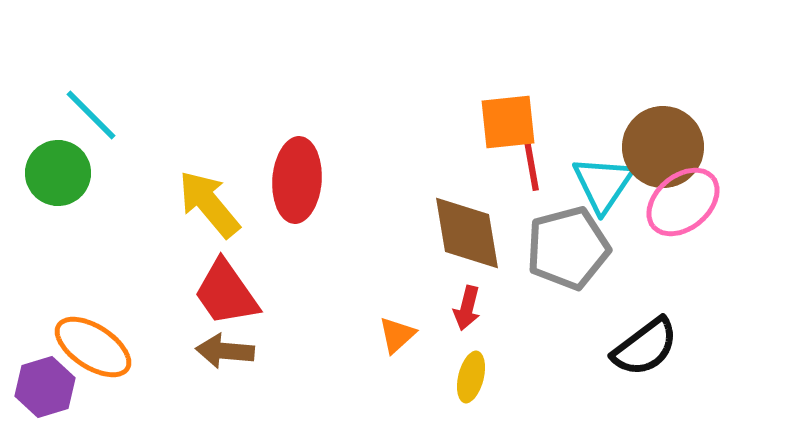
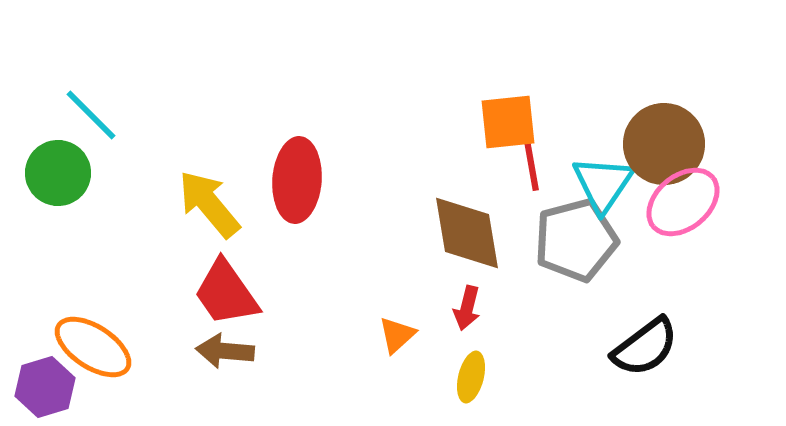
brown circle: moved 1 px right, 3 px up
gray pentagon: moved 8 px right, 8 px up
